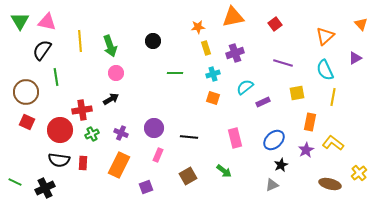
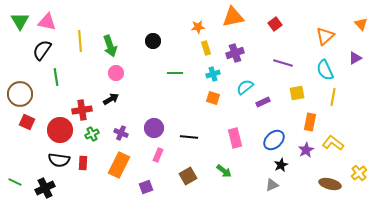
brown circle at (26, 92): moved 6 px left, 2 px down
